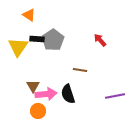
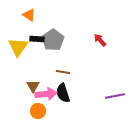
brown line: moved 17 px left, 2 px down
black semicircle: moved 5 px left, 1 px up
